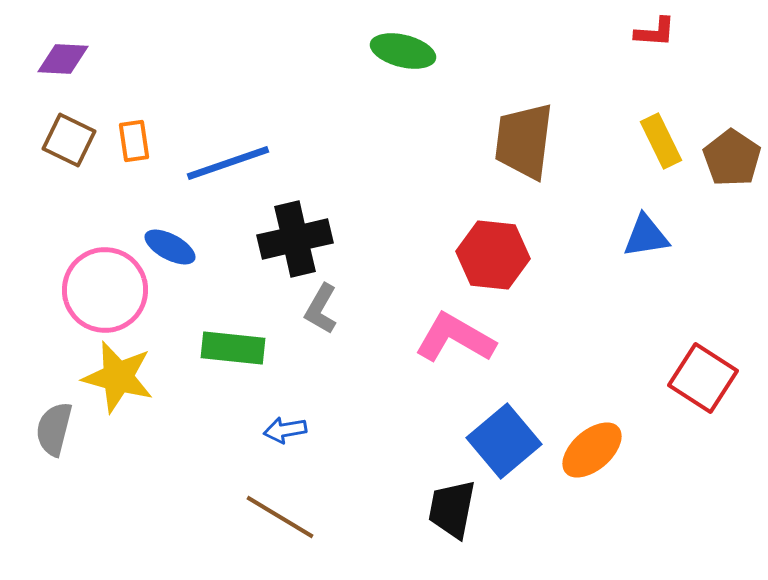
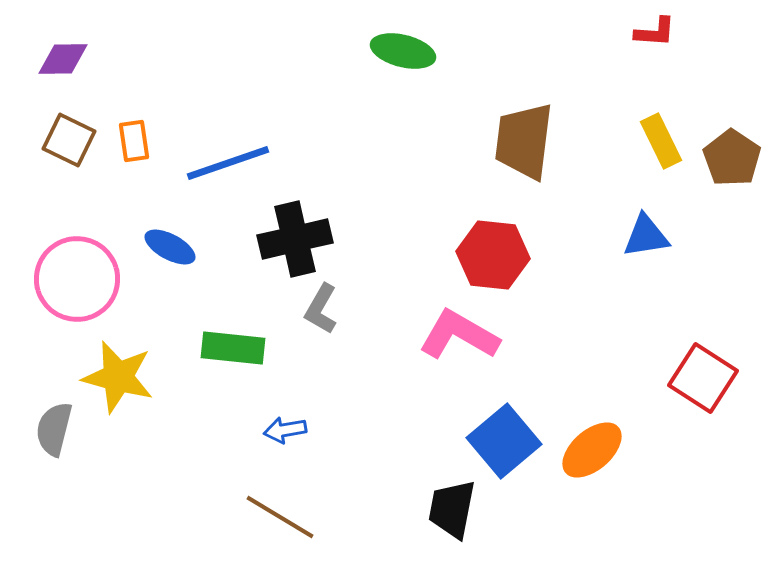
purple diamond: rotated 4 degrees counterclockwise
pink circle: moved 28 px left, 11 px up
pink L-shape: moved 4 px right, 3 px up
